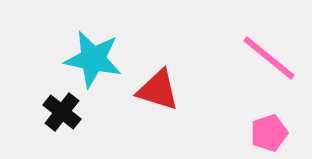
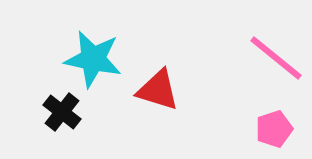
pink line: moved 7 px right
pink pentagon: moved 5 px right, 4 px up
